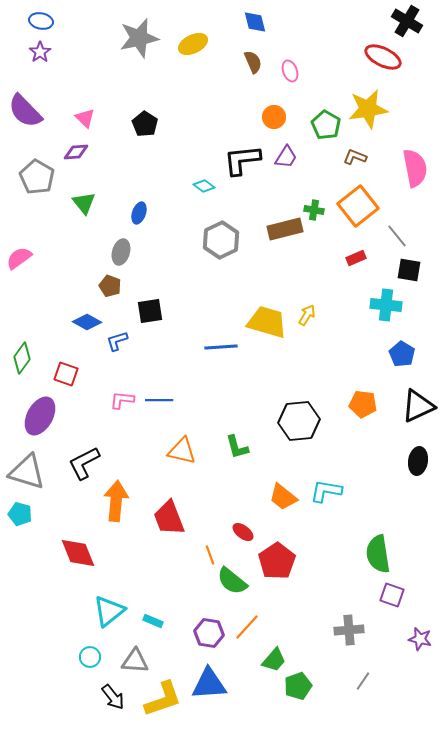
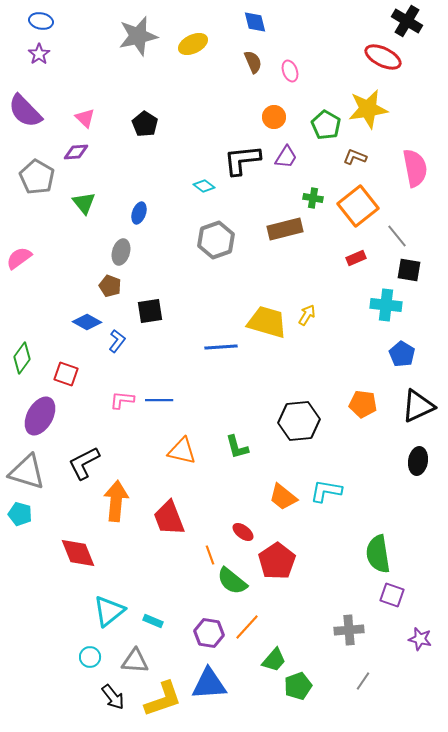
gray star at (139, 38): moved 1 px left, 2 px up
purple star at (40, 52): moved 1 px left, 2 px down
green cross at (314, 210): moved 1 px left, 12 px up
gray hexagon at (221, 240): moved 5 px left; rotated 6 degrees clockwise
blue L-shape at (117, 341): rotated 145 degrees clockwise
